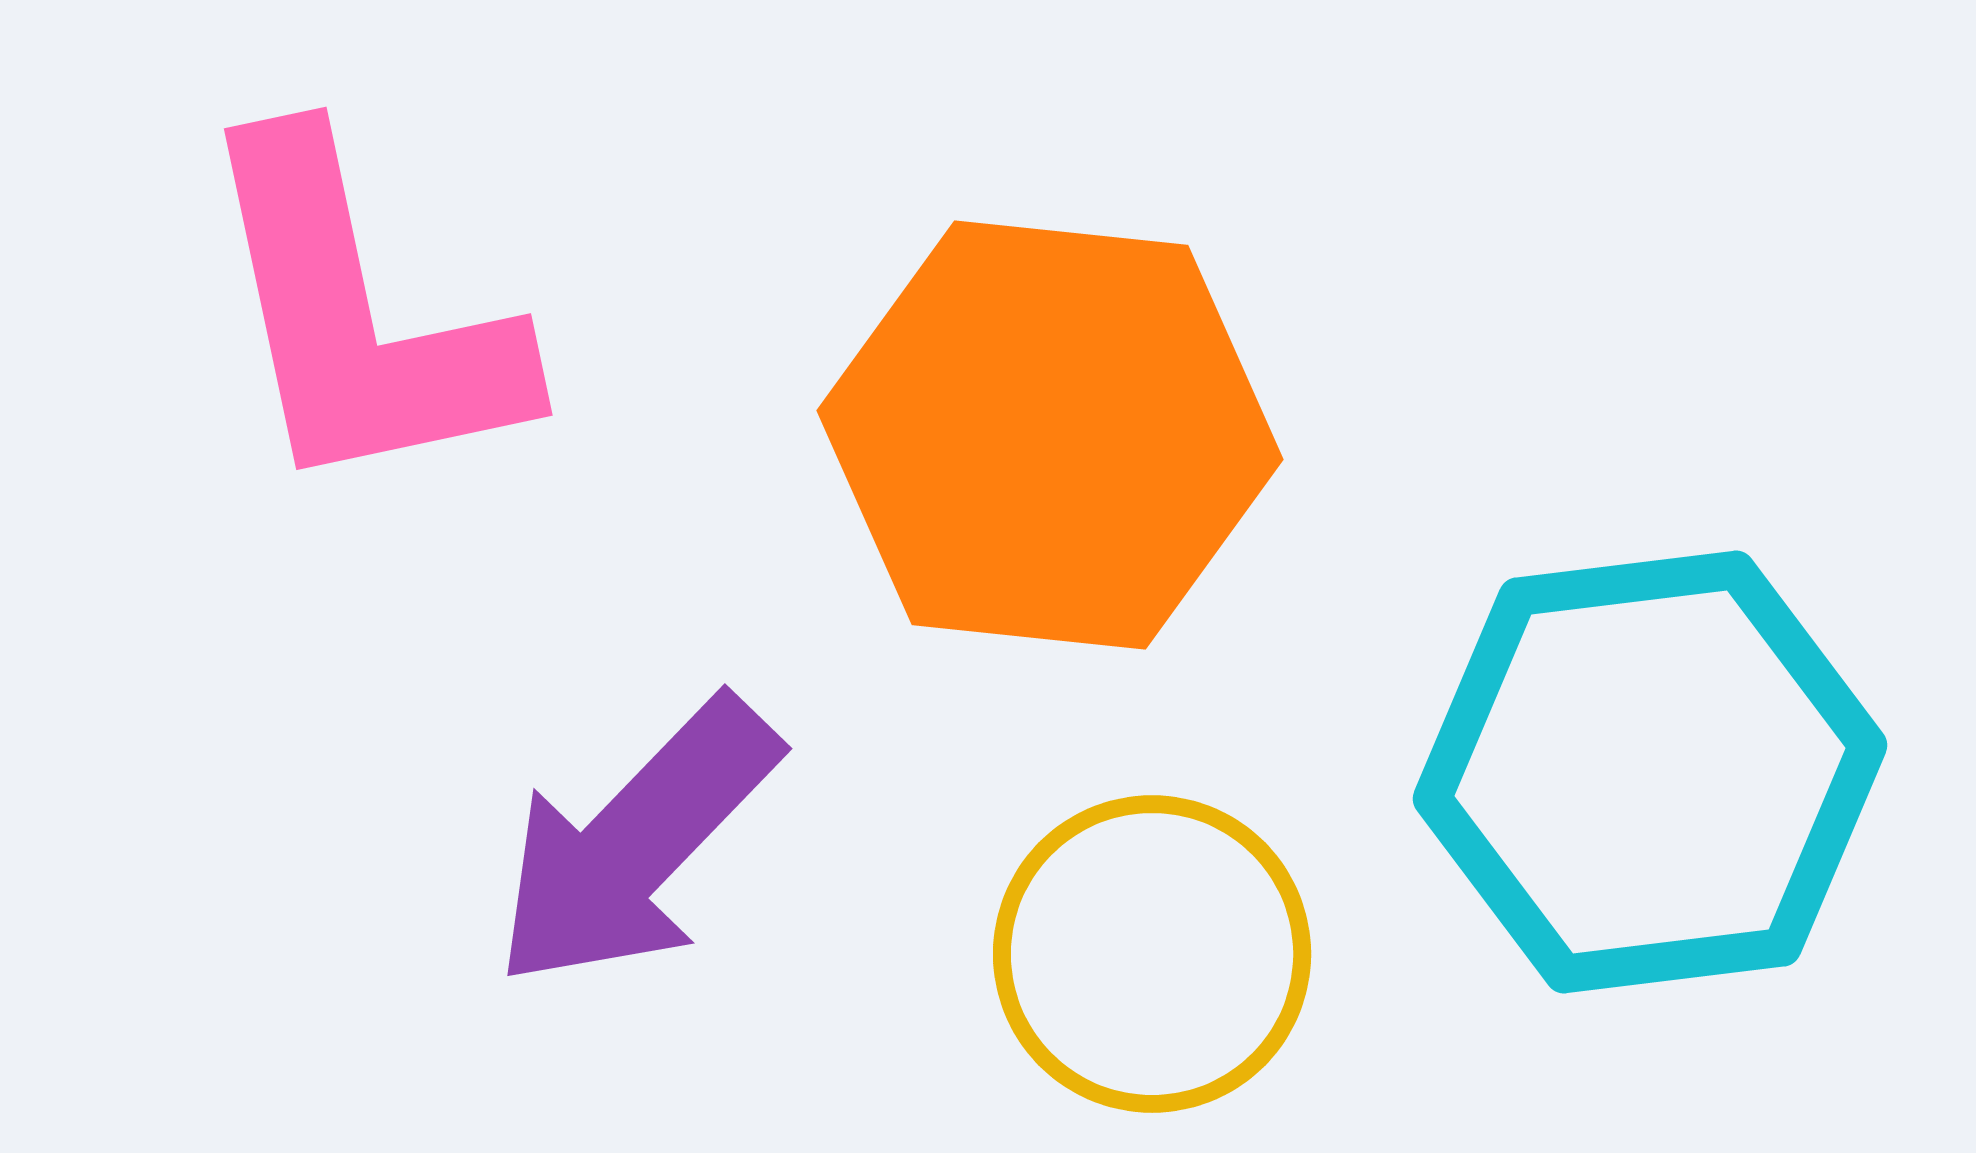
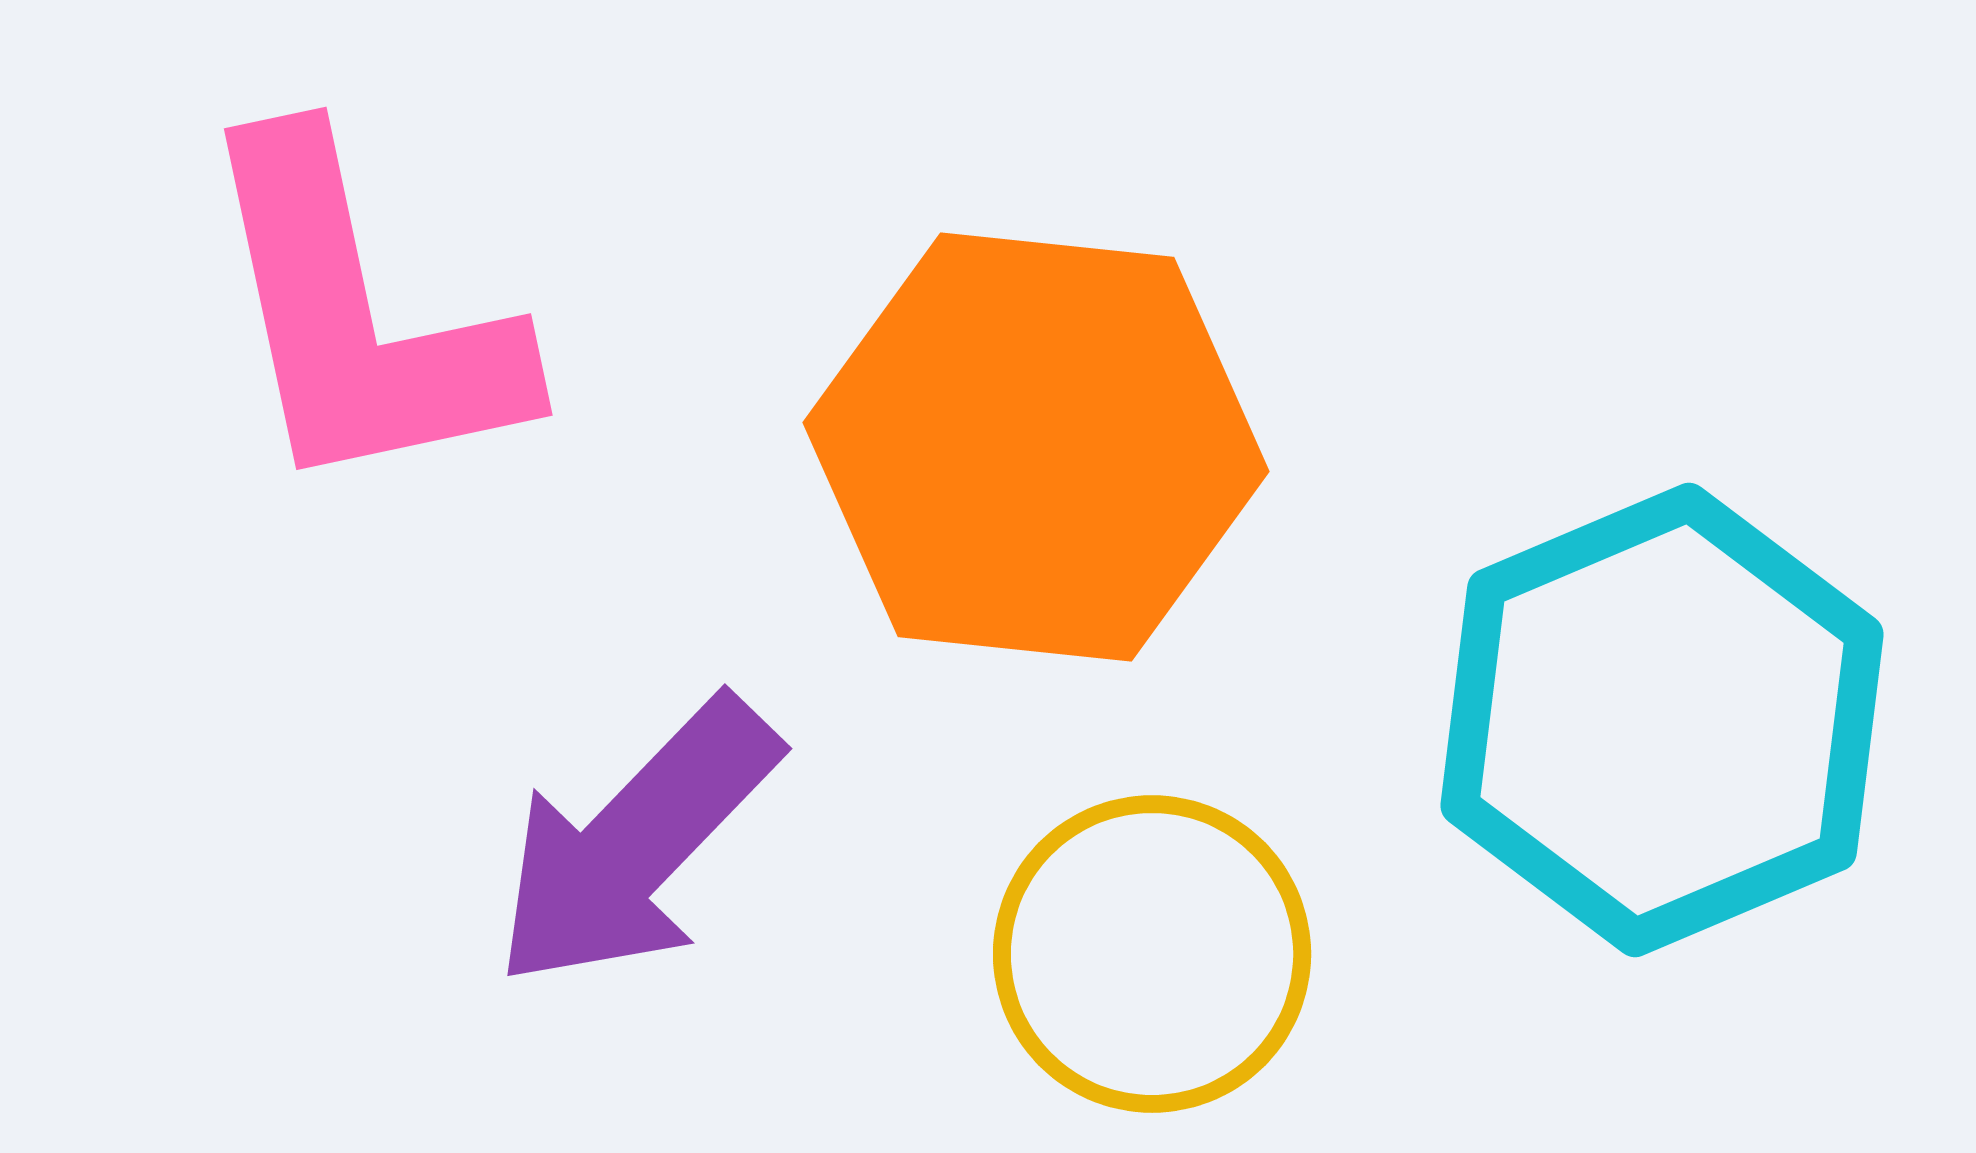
orange hexagon: moved 14 px left, 12 px down
cyan hexagon: moved 12 px right, 52 px up; rotated 16 degrees counterclockwise
